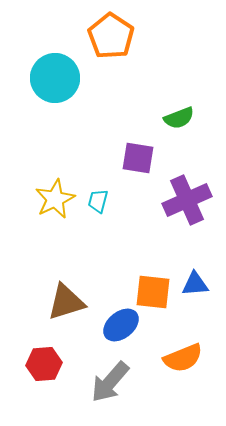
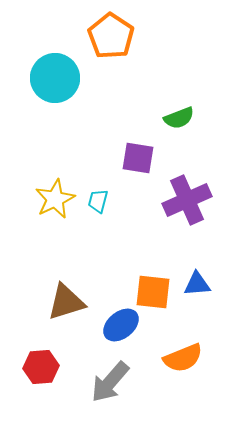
blue triangle: moved 2 px right
red hexagon: moved 3 px left, 3 px down
